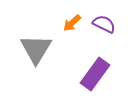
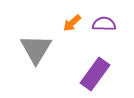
purple semicircle: rotated 25 degrees counterclockwise
